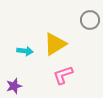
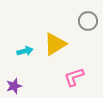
gray circle: moved 2 px left, 1 px down
cyan arrow: rotated 21 degrees counterclockwise
pink L-shape: moved 11 px right, 2 px down
